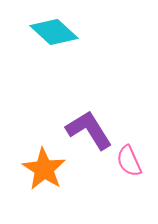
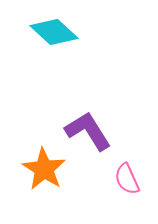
purple L-shape: moved 1 px left, 1 px down
pink semicircle: moved 2 px left, 18 px down
